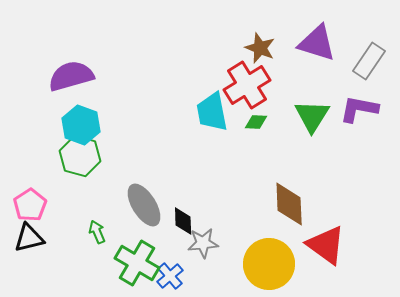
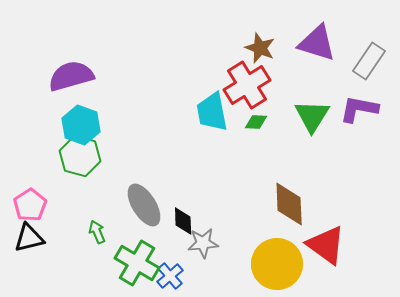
yellow circle: moved 8 px right
